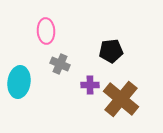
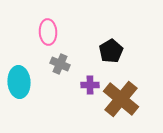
pink ellipse: moved 2 px right, 1 px down
black pentagon: rotated 25 degrees counterclockwise
cyan ellipse: rotated 12 degrees counterclockwise
